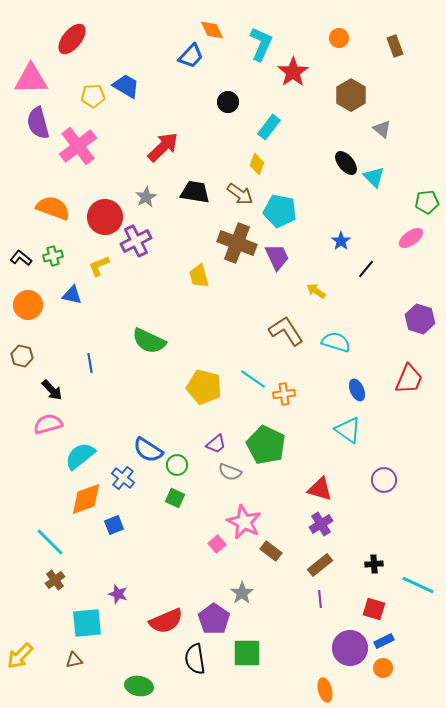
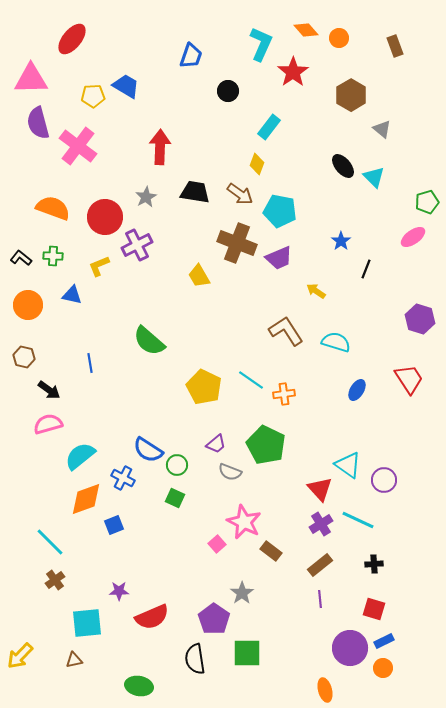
orange diamond at (212, 30): moved 94 px right; rotated 15 degrees counterclockwise
blue trapezoid at (191, 56): rotated 24 degrees counterclockwise
black circle at (228, 102): moved 11 px up
pink cross at (78, 146): rotated 15 degrees counterclockwise
red arrow at (163, 147): moved 3 px left; rotated 44 degrees counterclockwise
black ellipse at (346, 163): moved 3 px left, 3 px down
green pentagon at (427, 202): rotated 10 degrees counterclockwise
pink ellipse at (411, 238): moved 2 px right, 1 px up
purple cross at (136, 241): moved 1 px right, 4 px down
green cross at (53, 256): rotated 18 degrees clockwise
purple trapezoid at (277, 257): moved 2 px right, 1 px down; rotated 92 degrees clockwise
black line at (366, 269): rotated 18 degrees counterclockwise
yellow trapezoid at (199, 276): rotated 15 degrees counterclockwise
green semicircle at (149, 341): rotated 16 degrees clockwise
brown hexagon at (22, 356): moved 2 px right, 1 px down
cyan line at (253, 379): moved 2 px left, 1 px down
red trapezoid at (409, 379): rotated 56 degrees counterclockwise
yellow pentagon at (204, 387): rotated 12 degrees clockwise
black arrow at (52, 390): moved 3 px left; rotated 10 degrees counterclockwise
blue ellipse at (357, 390): rotated 55 degrees clockwise
cyan triangle at (348, 430): moved 35 px down
blue cross at (123, 478): rotated 10 degrees counterclockwise
red triangle at (320, 489): rotated 32 degrees clockwise
cyan line at (418, 585): moved 60 px left, 65 px up
purple star at (118, 594): moved 1 px right, 3 px up; rotated 18 degrees counterclockwise
red semicircle at (166, 621): moved 14 px left, 4 px up
